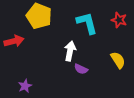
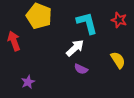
red arrow: rotated 96 degrees counterclockwise
white arrow: moved 5 px right, 3 px up; rotated 36 degrees clockwise
purple star: moved 3 px right, 4 px up
